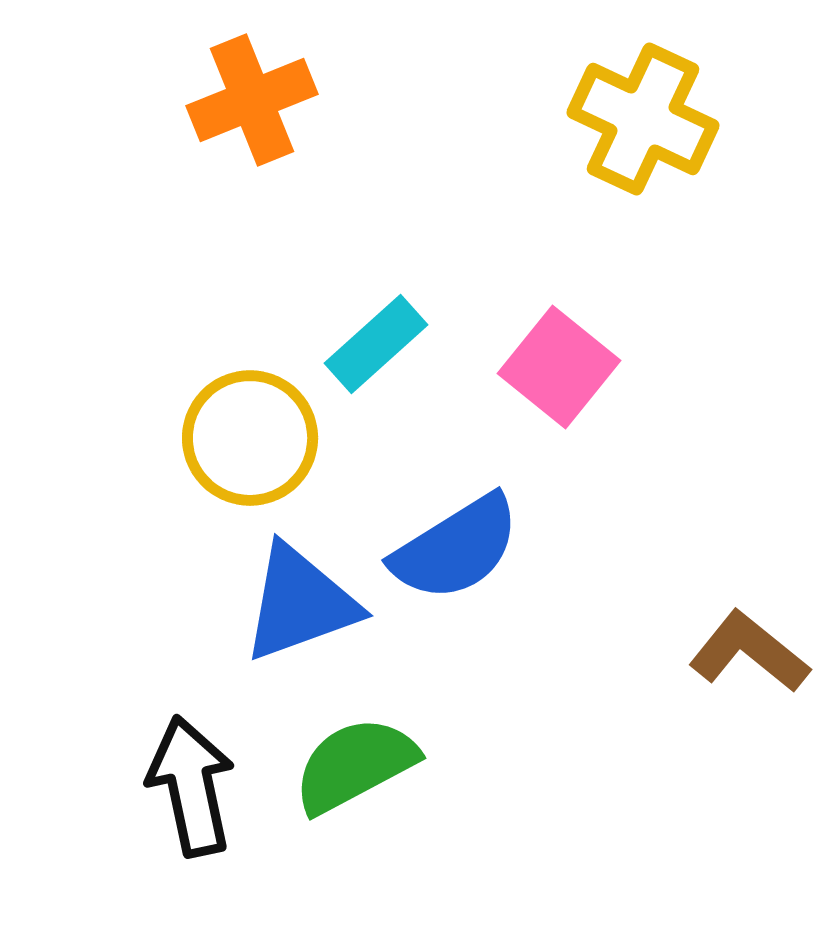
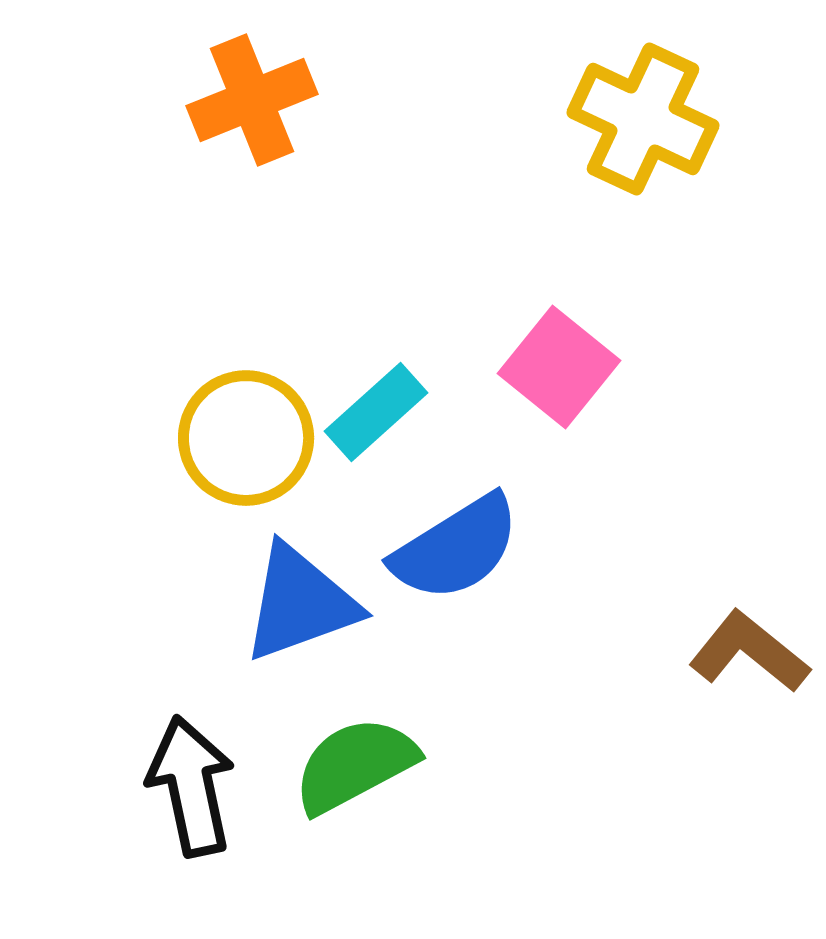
cyan rectangle: moved 68 px down
yellow circle: moved 4 px left
